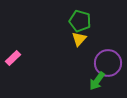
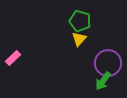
green arrow: moved 6 px right
